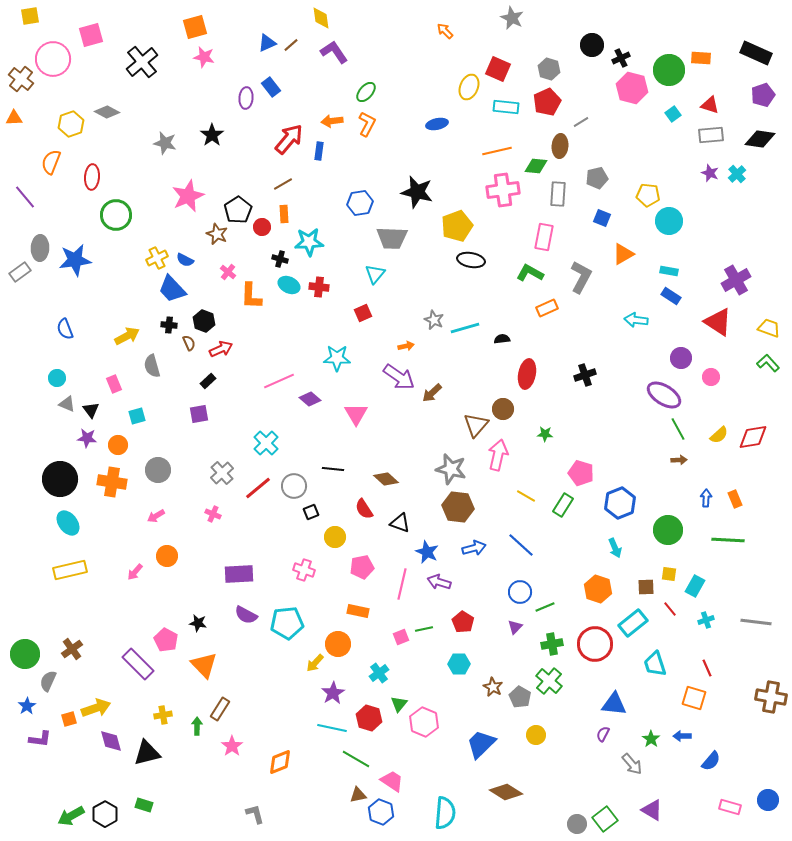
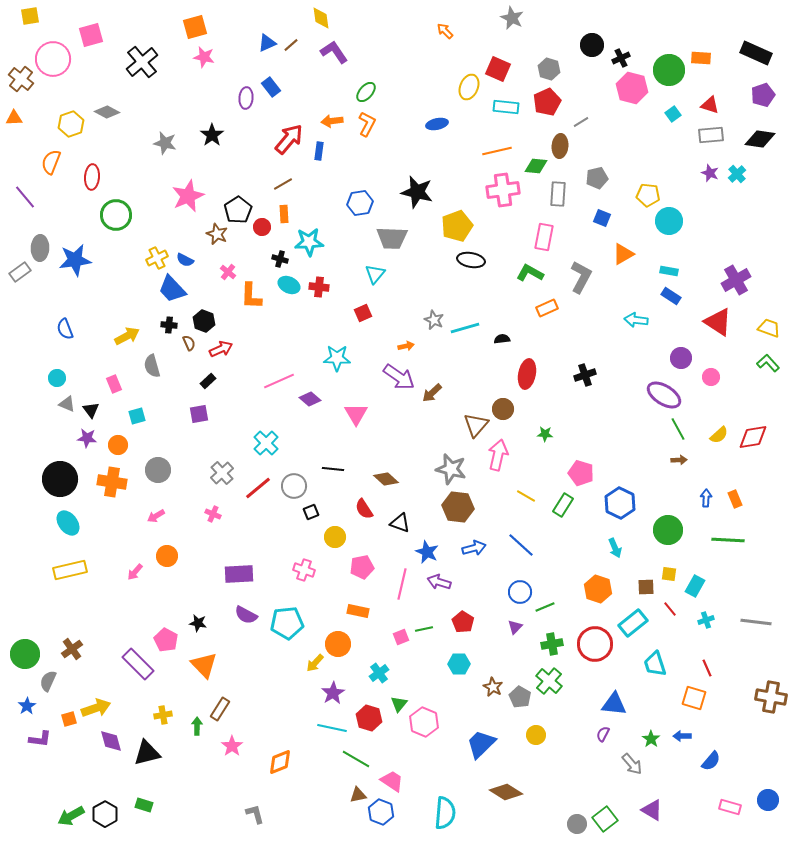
blue hexagon at (620, 503): rotated 12 degrees counterclockwise
